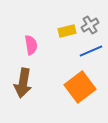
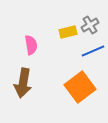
yellow rectangle: moved 1 px right, 1 px down
blue line: moved 2 px right
